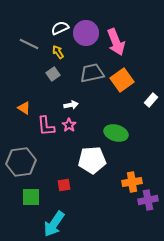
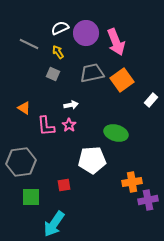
gray square: rotated 32 degrees counterclockwise
